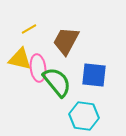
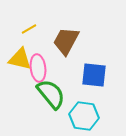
green semicircle: moved 6 px left, 12 px down
